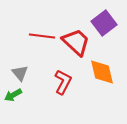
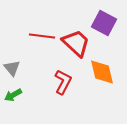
purple square: rotated 25 degrees counterclockwise
red trapezoid: moved 1 px down
gray triangle: moved 8 px left, 5 px up
